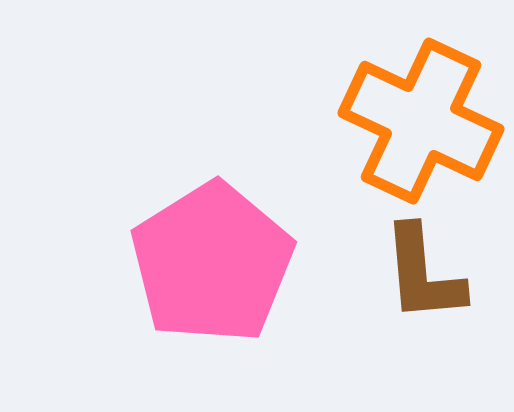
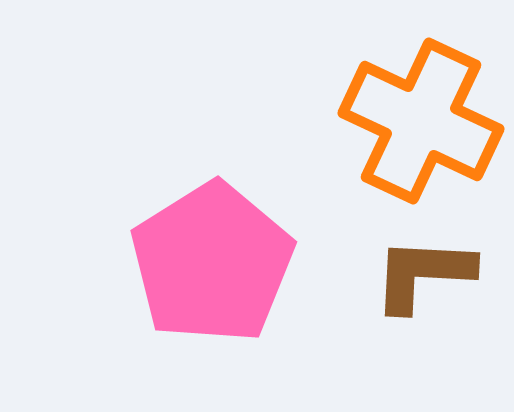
brown L-shape: rotated 98 degrees clockwise
